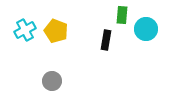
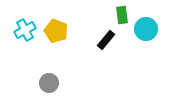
green rectangle: rotated 12 degrees counterclockwise
black rectangle: rotated 30 degrees clockwise
gray circle: moved 3 px left, 2 px down
